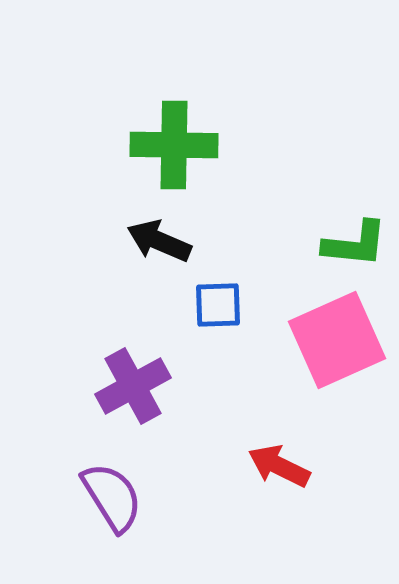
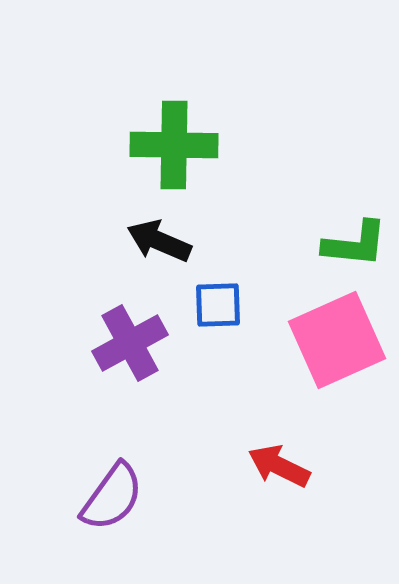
purple cross: moved 3 px left, 43 px up
purple semicircle: rotated 68 degrees clockwise
